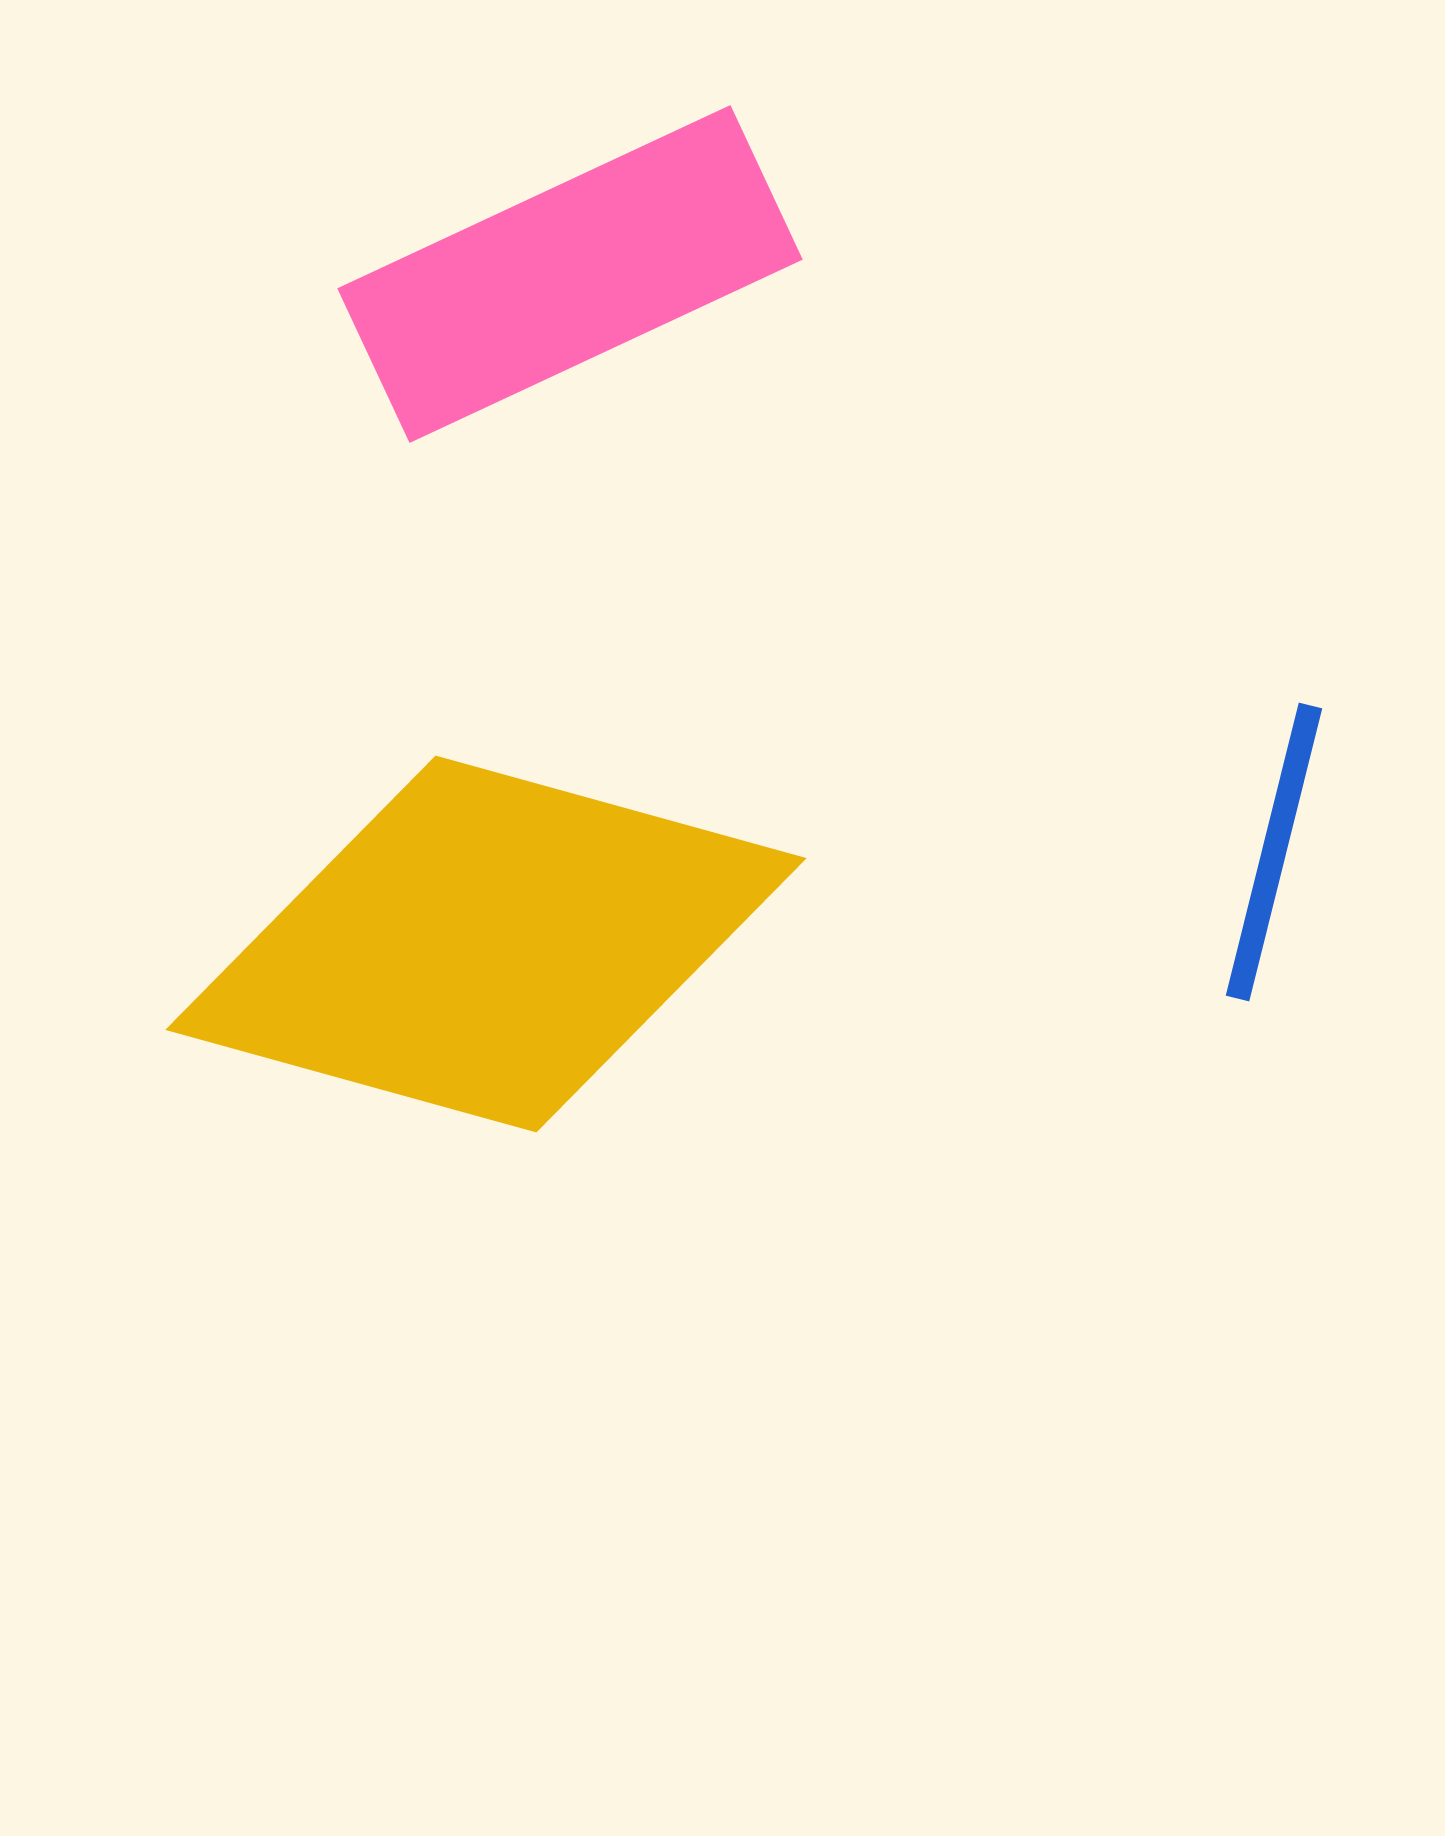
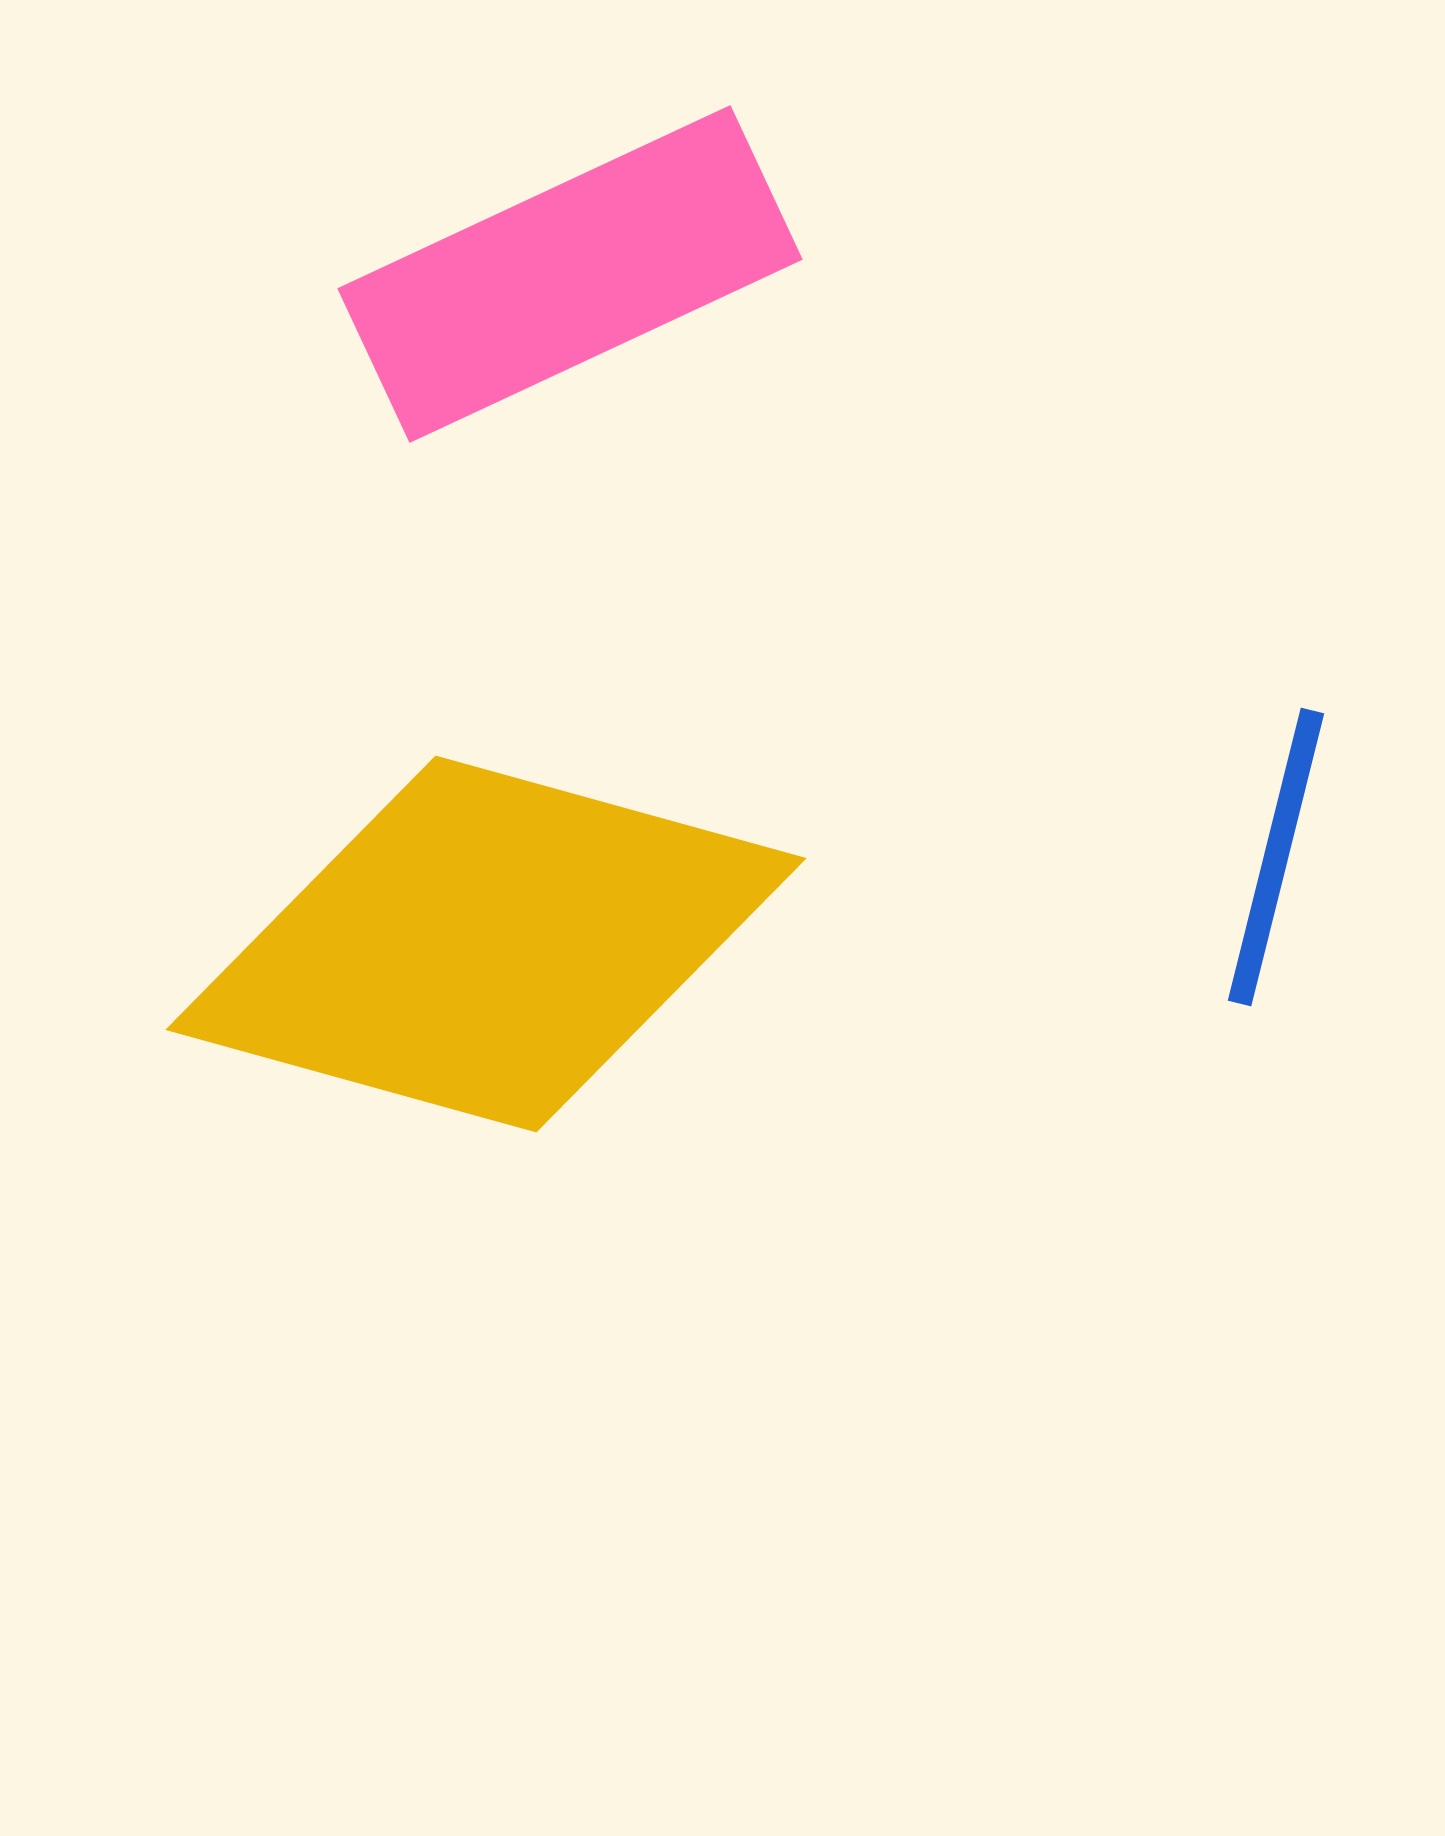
blue line: moved 2 px right, 5 px down
